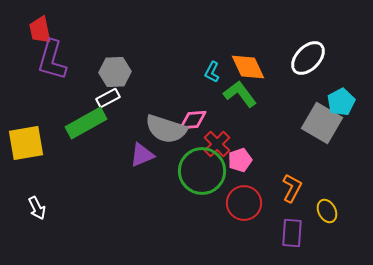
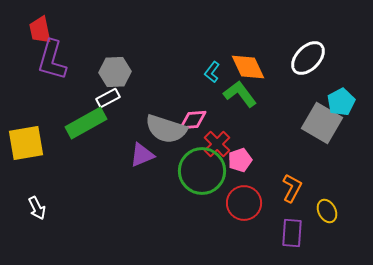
cyan L-shape: rotated 10 degrees clockwise
